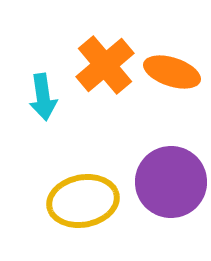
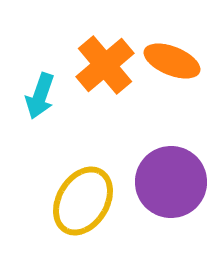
orange ellipse: moved 11 px up; rotated 4 degrees clockwise
cyan arrow: moved 3 px left, 1 px up; rotated 27 degrees clockwise
yellow ellipse: rotated 48 degrees counterclockwise
